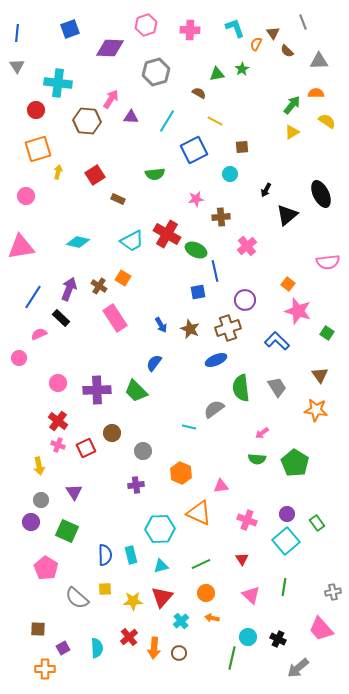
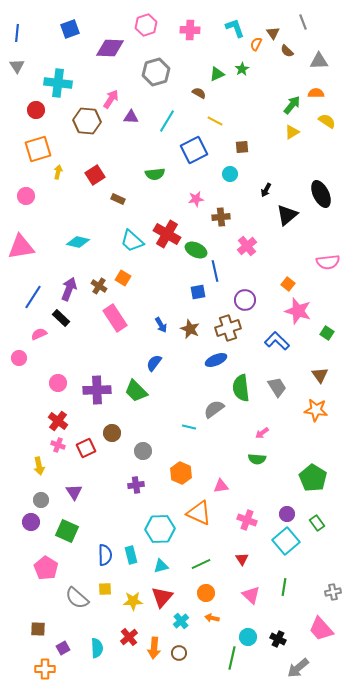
green triangle at (217, 74): rotated 14 degrees counterclockwise
cyan trapezoid at (132, 241): rotated 70 degrees clockwise
green pentagon at (295, 463): moved 18 px right, 15 px down
